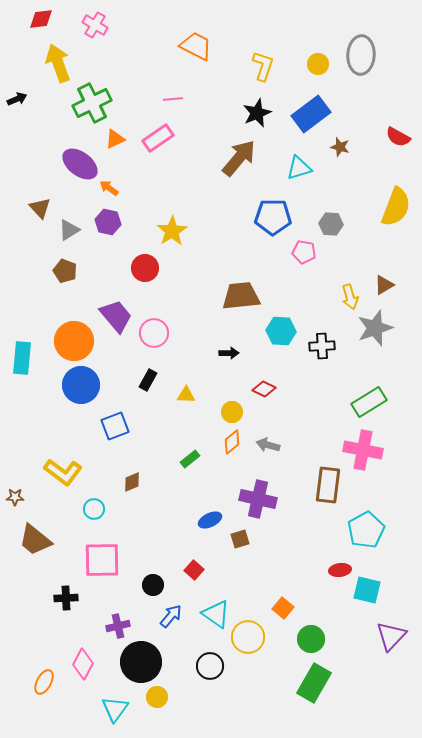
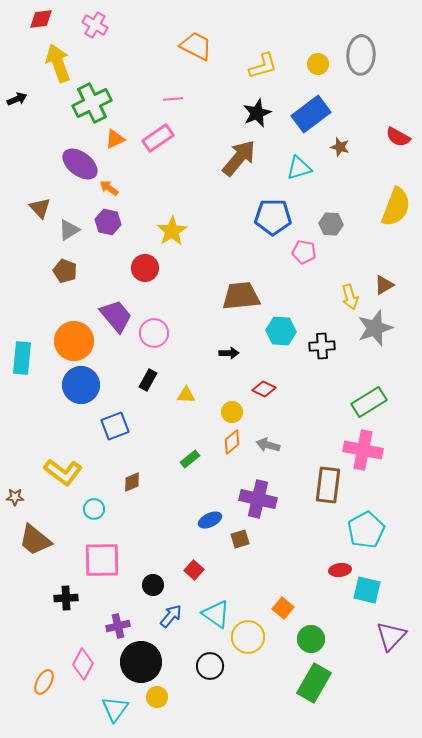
yellow L-shape at (263, 66): rotated 56 degrees clockwise
